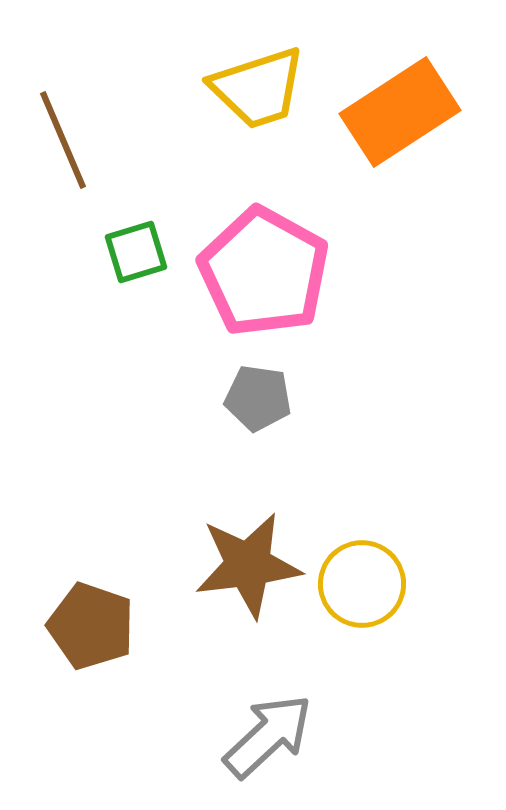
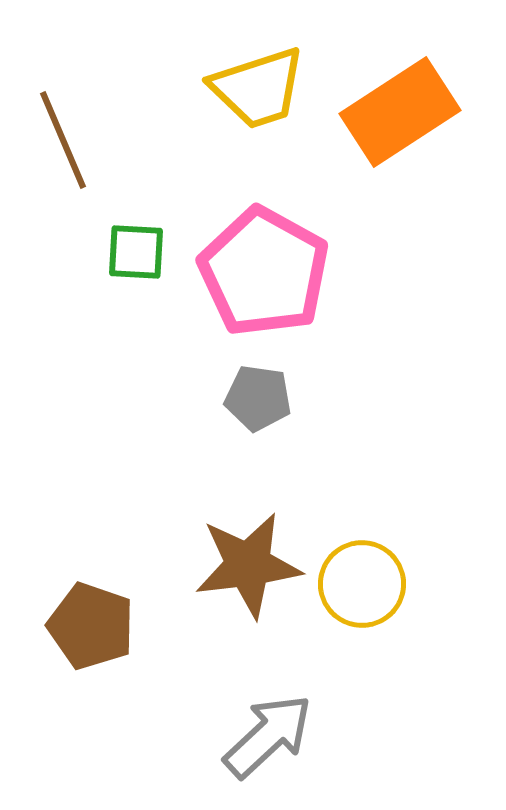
green square: rotated 20 degrees clockwise
